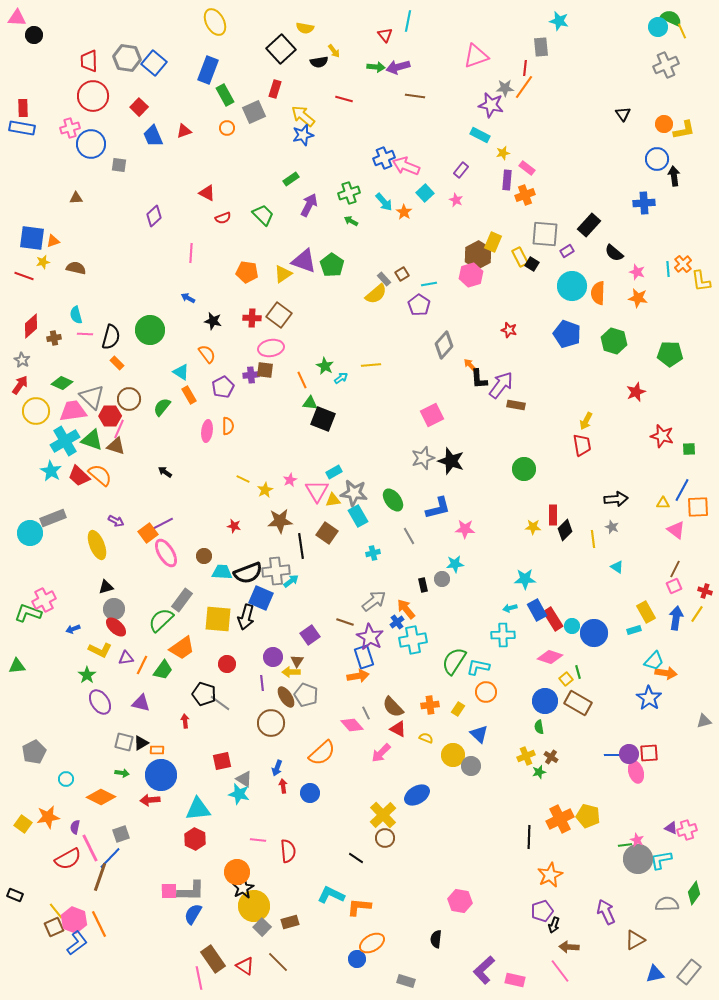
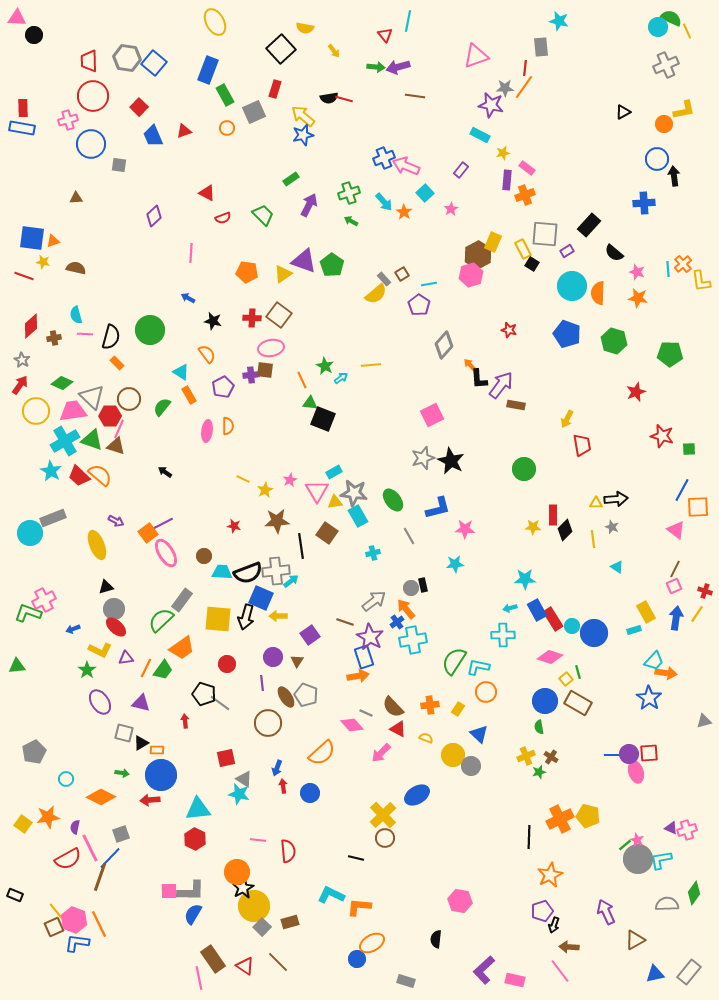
yellow line at (682, 31): moved 5 px right
black semicircle at (319, 62): moved 10 px right, 36 px down
black triangle at (623, 114): moved 2 px up; rotated 35 degrees clockwise
pink cross at (70, 128): moved 2 px left, 8 px up
yellow L-shape at (684, 130): moved 20 px up
pink star at (456, 200): moved 5 px left, 9 px down; rotated 16 degrees clockwise
yellow rectangle at (520, 257): moved 3 px right, 8 px up
yellow star at (43, 262): rotated 24 degrees clockwise
yellow arrow at (586, 421): moved 19 px left, 2 px up
black star at (451, 461): rotated 8 degrees clockwise
yellow triangle at (333, 500): moved 2 px right, 2 px down
yellow triangle at (663, 503): moved 67 px left
brown star at (280, 521): moved 3 px left
gray circle at (442, 579): moved 31 px left, 9 px down
orange line at (142, 665): moved 4 px right, 3 px down
yellow arrow at (291, 672): moved 13 px left, 56 px up
green star at (87, 675): moved 5 px up
gray line at (366, 713): rotated 40 degrees counterclockwise
brown circle at (271, 723): moved 3 px left
gray square at (124, 742): moved 9 px up
red square at (222, 761): moved 4 px right, 3 px up
green line at (625, 845): rotated 32 degrees counterclockwise
black line at (356, 858): rotated 21 degrees counterclockwise
blue L-shape at (77, 943): rotated 135 degrees counterclockwise
